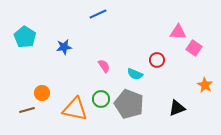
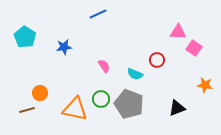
orange star: rotated 21 degrees counterclockwise
orange circle: moved 2 px left
